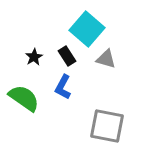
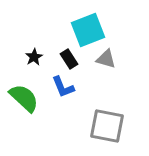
cyan square: moved 1 px right, 1 px down; rotated 28 degrees clockwise
black rectangle: moved 2 px right, 3 px down
blue L-shape: rotated 50 degrees counterclockwise
green semicircle: rotated 8 degrees clockwise
